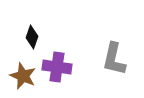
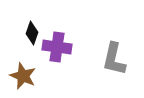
black diamond: moved 4 px up
purple cross: moved 20 px up
